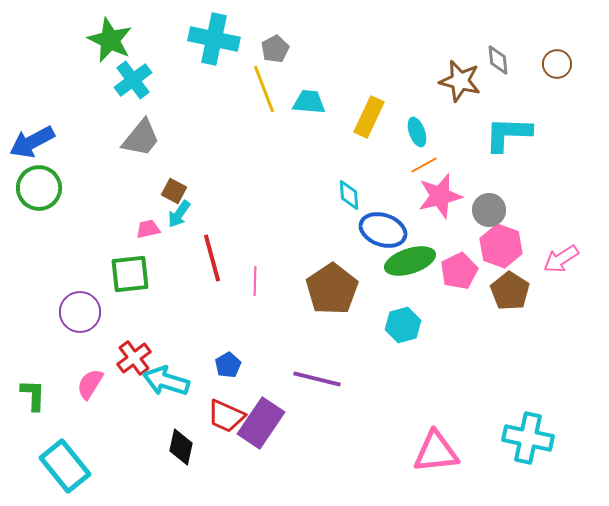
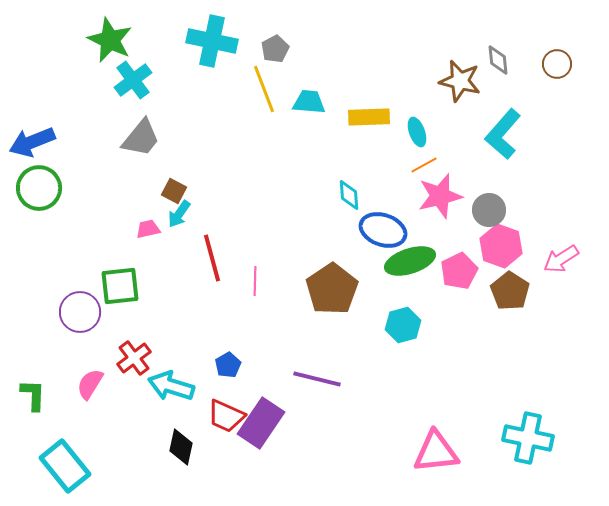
cyan cross at (214, 39): moved 2 px left, 2 px down
yellow rectangle at (369, 117): rotated 63 degrees clockwise
cyan L-shape at (508, 134): moved 5 px left; rotated 51 degrees counterclockwise
blue arrow at (32, 142): rotated 6 degrees clockwise
green square at (130, 274): moved 10 px left, 12 px down
cyan arrow at (166, 381): moved 5 px right, 5 px down
